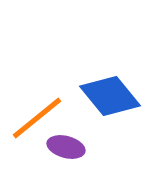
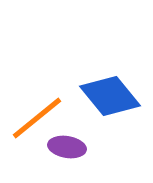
purple ellipse: moved 1 px right; rotated 6 degrees counterclockwise
